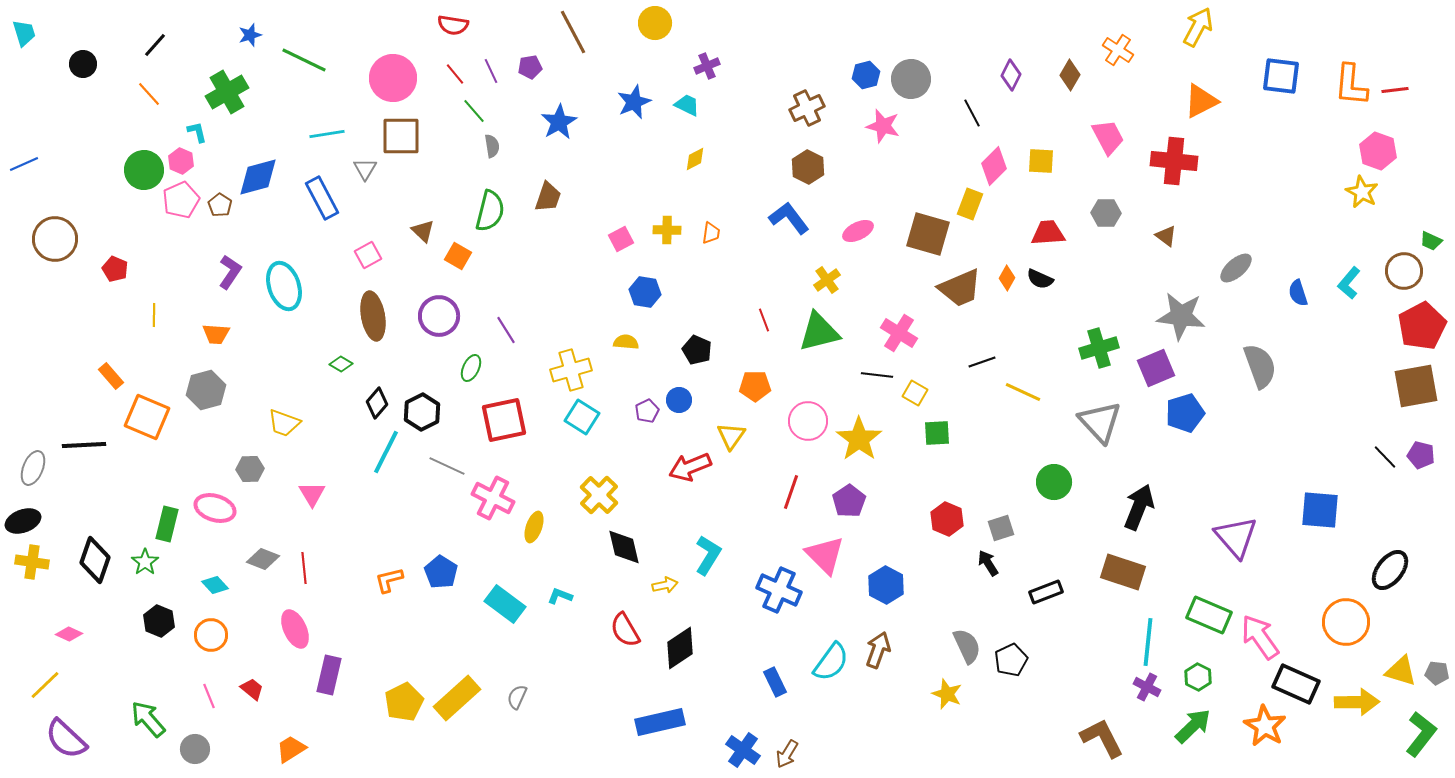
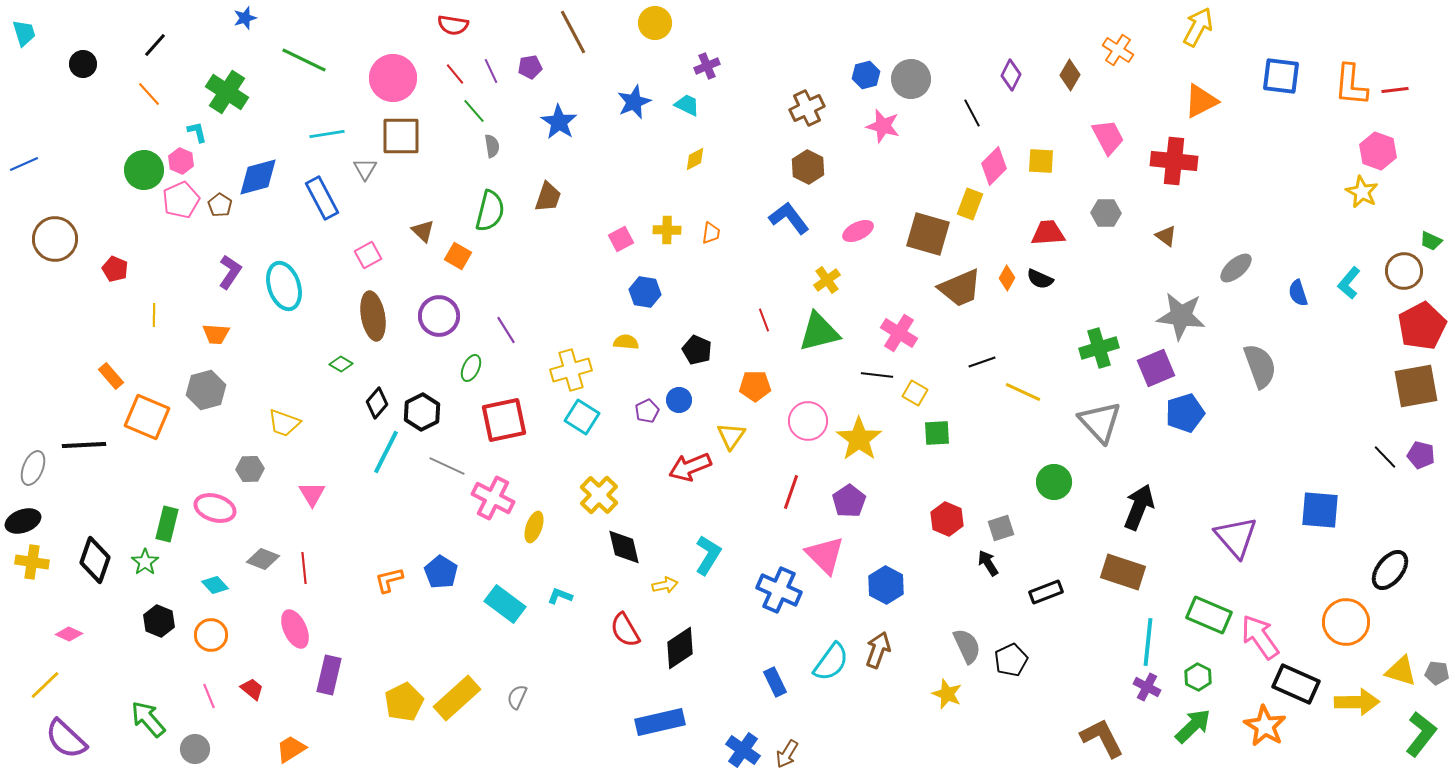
blue star at (250, 35): moved 5 px left, 17 px up
green cross at (227, 92): rotated 27 degrees counterclockwise
blue star at (559, 122): rotated 9 degrees counterclockwise
